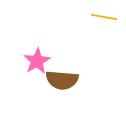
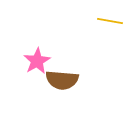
yellow line: moved 6 px right, 4 px down
